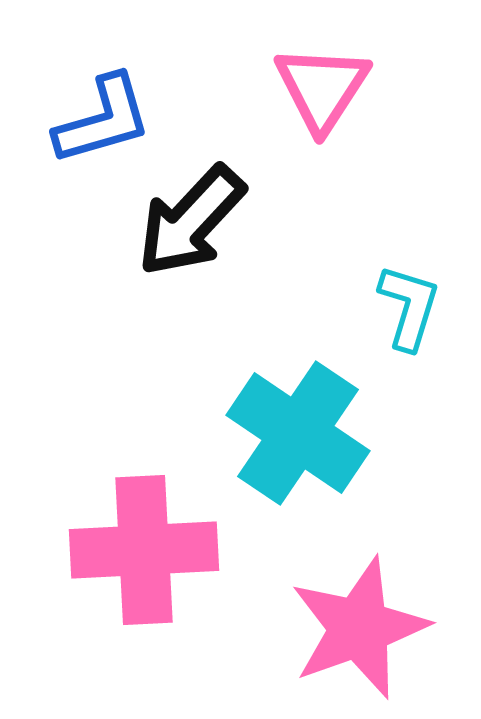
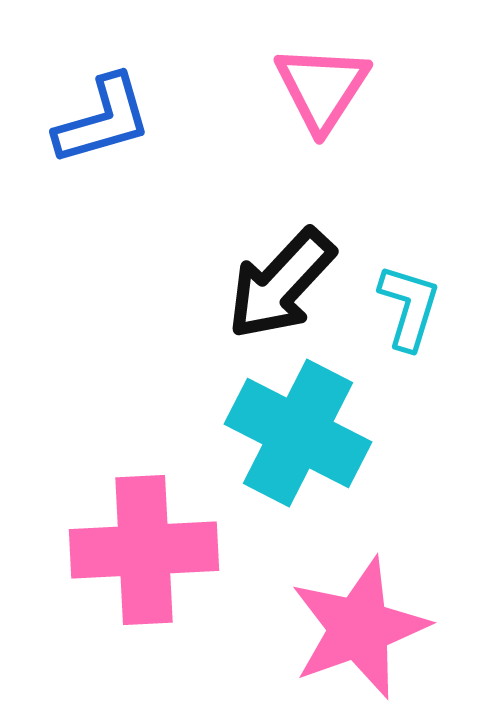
black arrow: moved 90 px right, 63 px down
cyan cross: rotated 7 degrees counterclockwise
